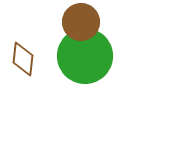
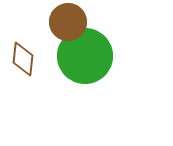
brown circle: moved 13 px left
